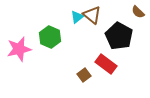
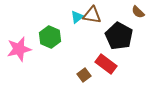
brown triangle: rotated 30 degrees counterclockwise
